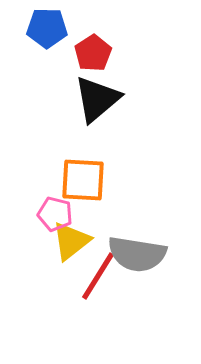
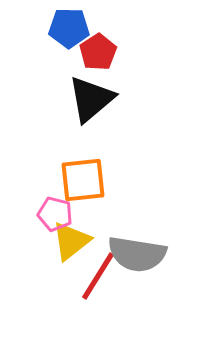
blue pentagon: moved 22 px right
red pentagon: moved 5 px right, 1 px up
black triangle: moved 6 px left
orange square: rotated 9 degrees counterclockwise
